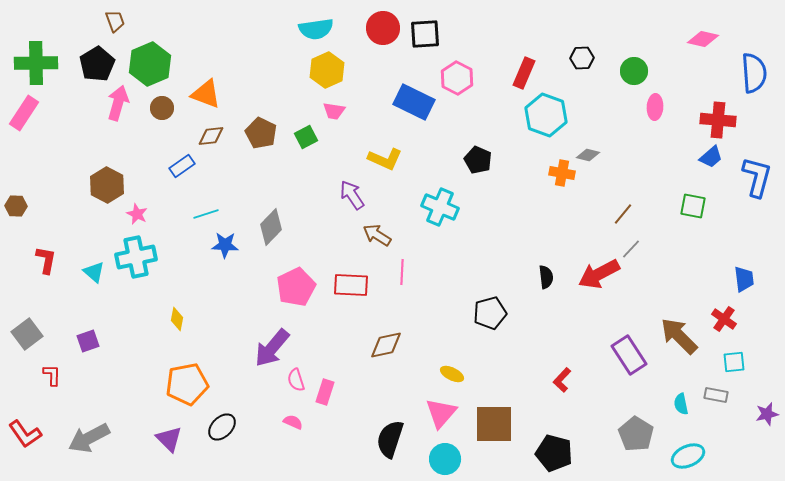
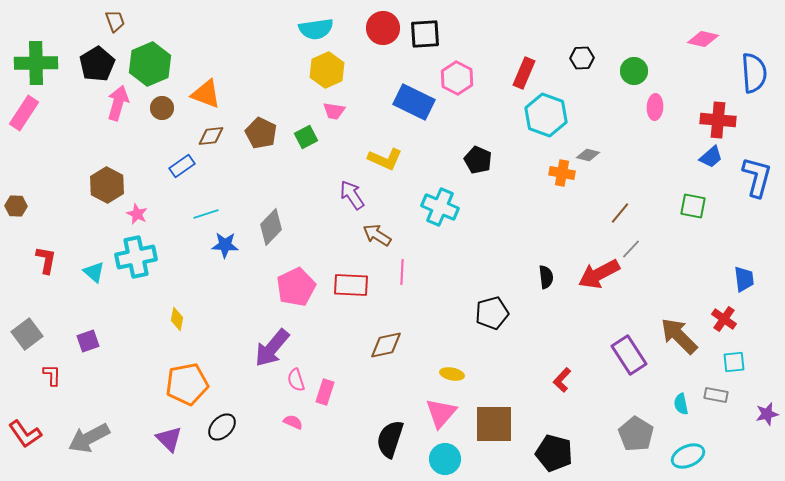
brown line at (623, 214): moved 3 px left, 1 px up
black pentagon at (490, 313): moved 2 px right
yellow ellipse at (452, 374): rotated 15 degrees counterclockwise
